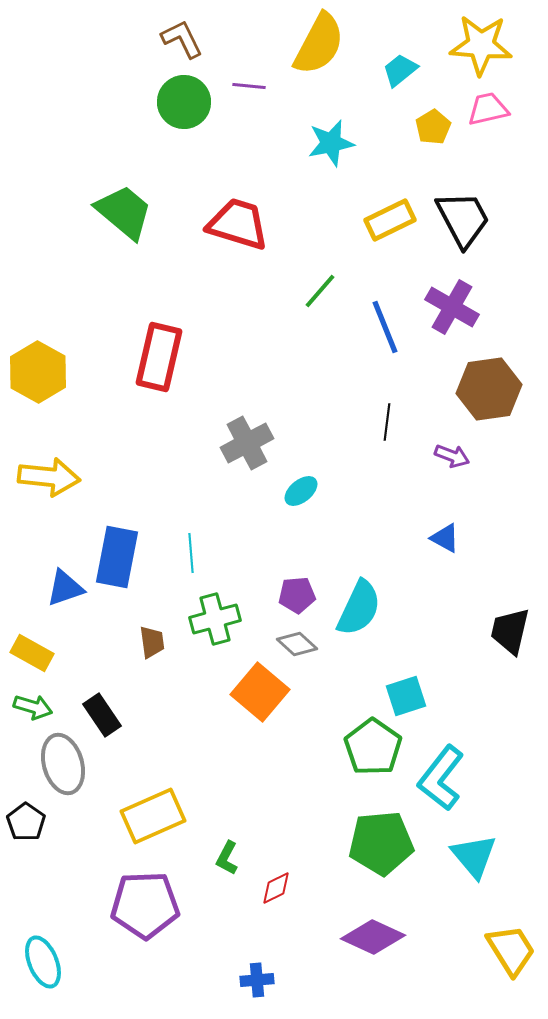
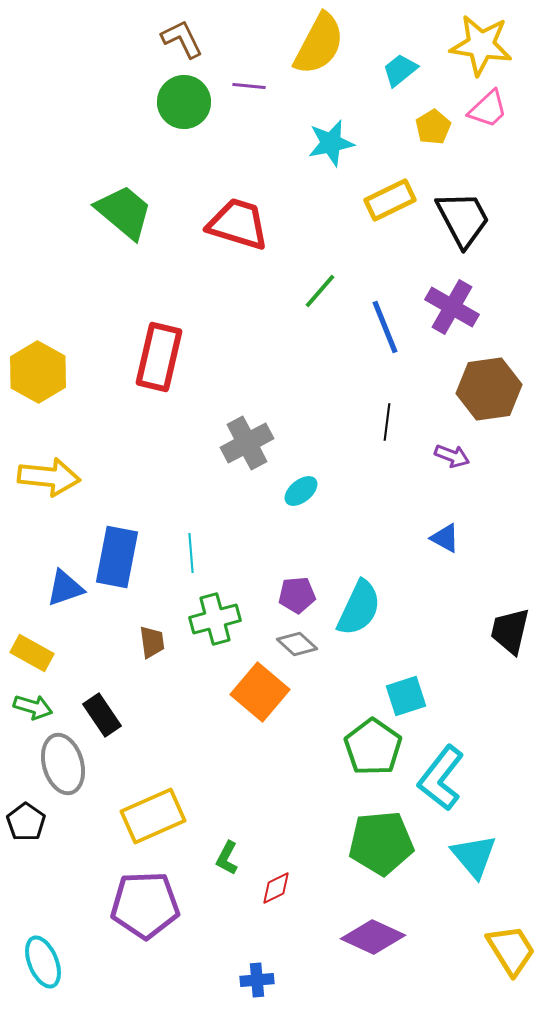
yellow star at (481, 45): rotated 4 degrees clockwise
pink trapezoid at (488, 109): rotated 150 degrees clockwise
yellow rectangle at (390, 220): moved 20 px up
